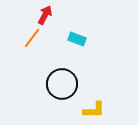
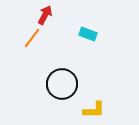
cyan rectangle: moved 11 px right, 5 px up
